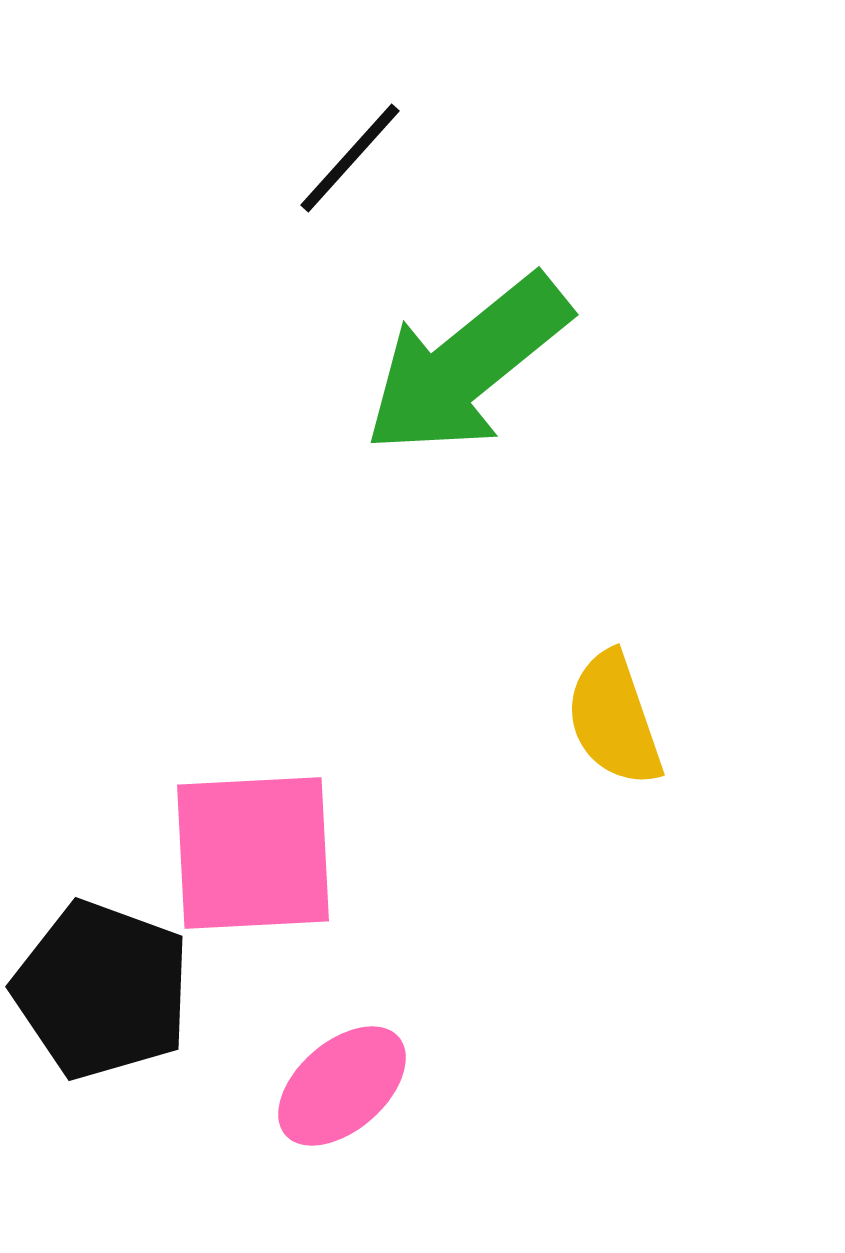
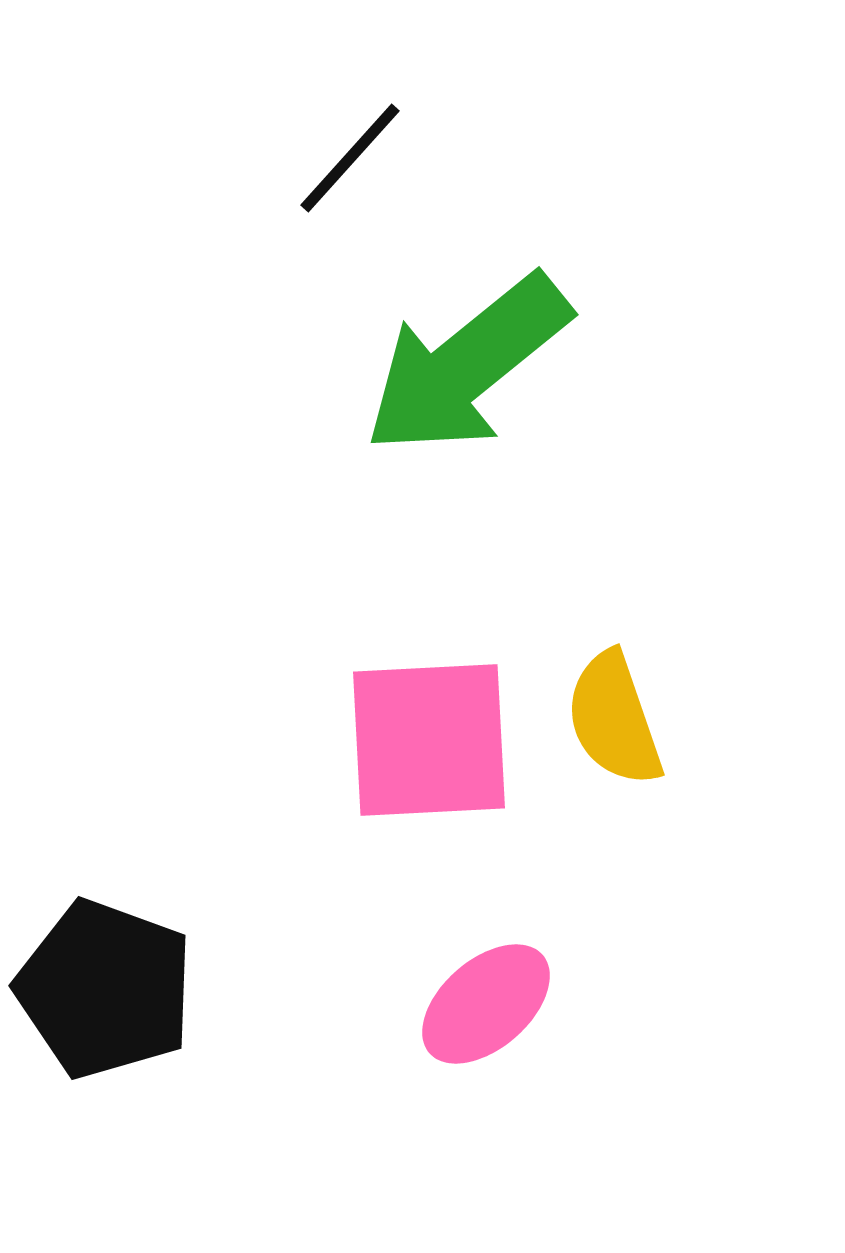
pink square: moved 176 px right, 113 px up
black pentagon: moved 3 px right, 1 px up
pink ellipse: moved 144 px right, 82 px up
